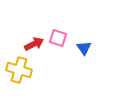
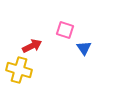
pink square: moved 7 px right, 8 px up
red arrow: moved 2 px left, 2 px down
